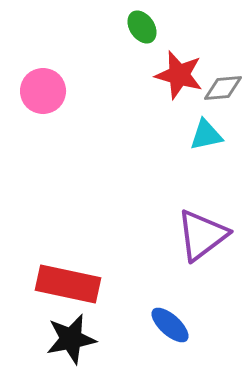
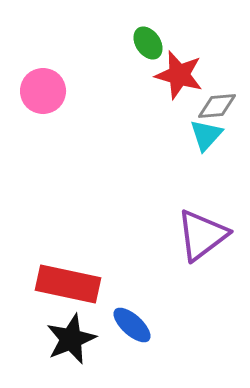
green ellipse: moved 6 px right, 16 px down
gray diamond: moved 6 px left, 18 px down
cyan triangle: rotated 36 degrees counterclockwise
blue ellipse: moved 38 px left
black star: rotated 12 degrees counterclockwise
